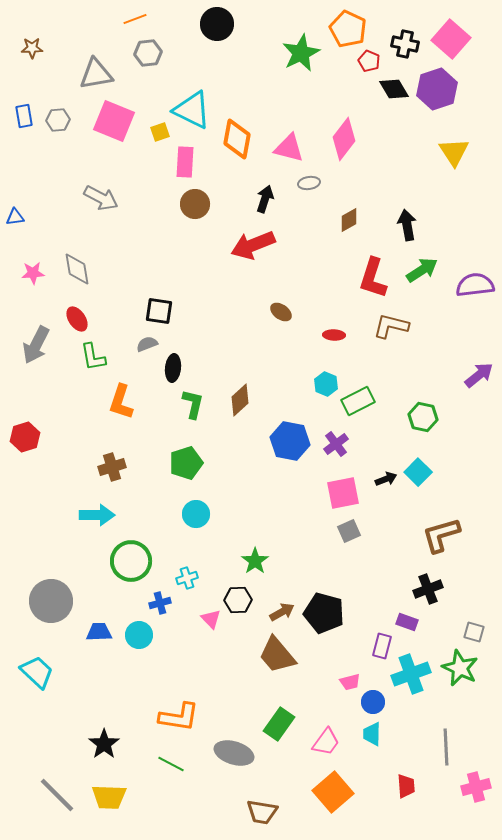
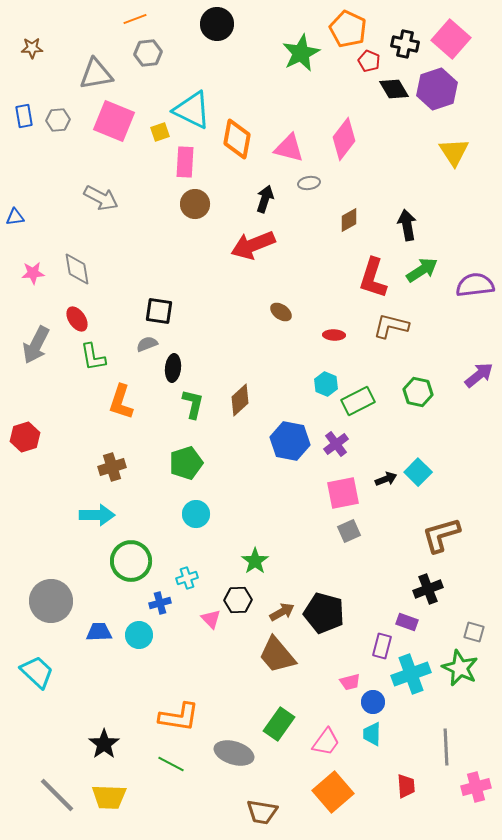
green hexagon at (423, 417): moved 5 px left, 25 px up
